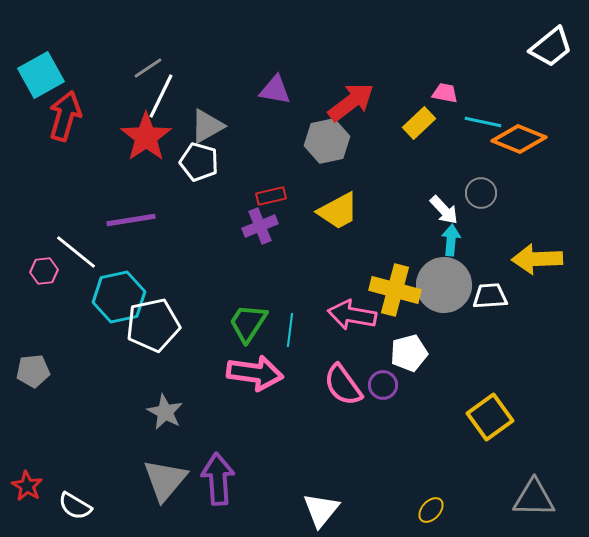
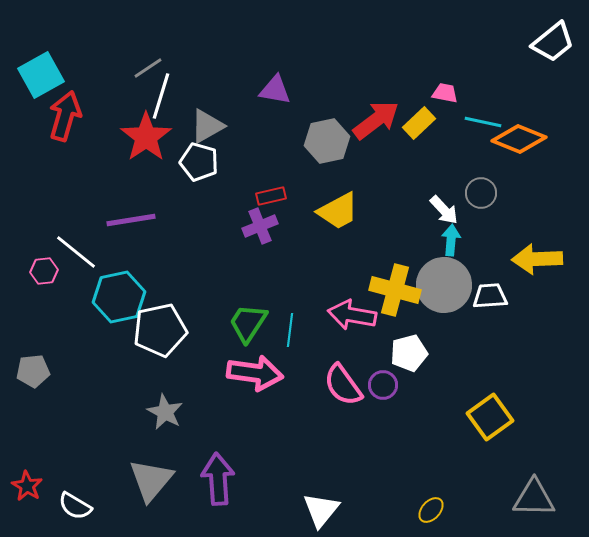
white trapezoid at (551, 47): moved 2 px right, 5 px up
white line at (161, 96): rotated 9 degrees counterclockwise
red arrow at (351, 102): moved 25 px right, 18 px down
white pentagon at (153, 325): moved 7 px right, 5 px down
gray triangle at (165, 480): moved 14 px left
